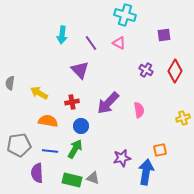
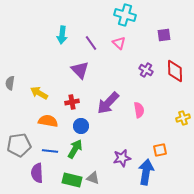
pink triangle: rotated 16 degrees clockwise
red diamond: rotated 30 degrees counterclockwise
